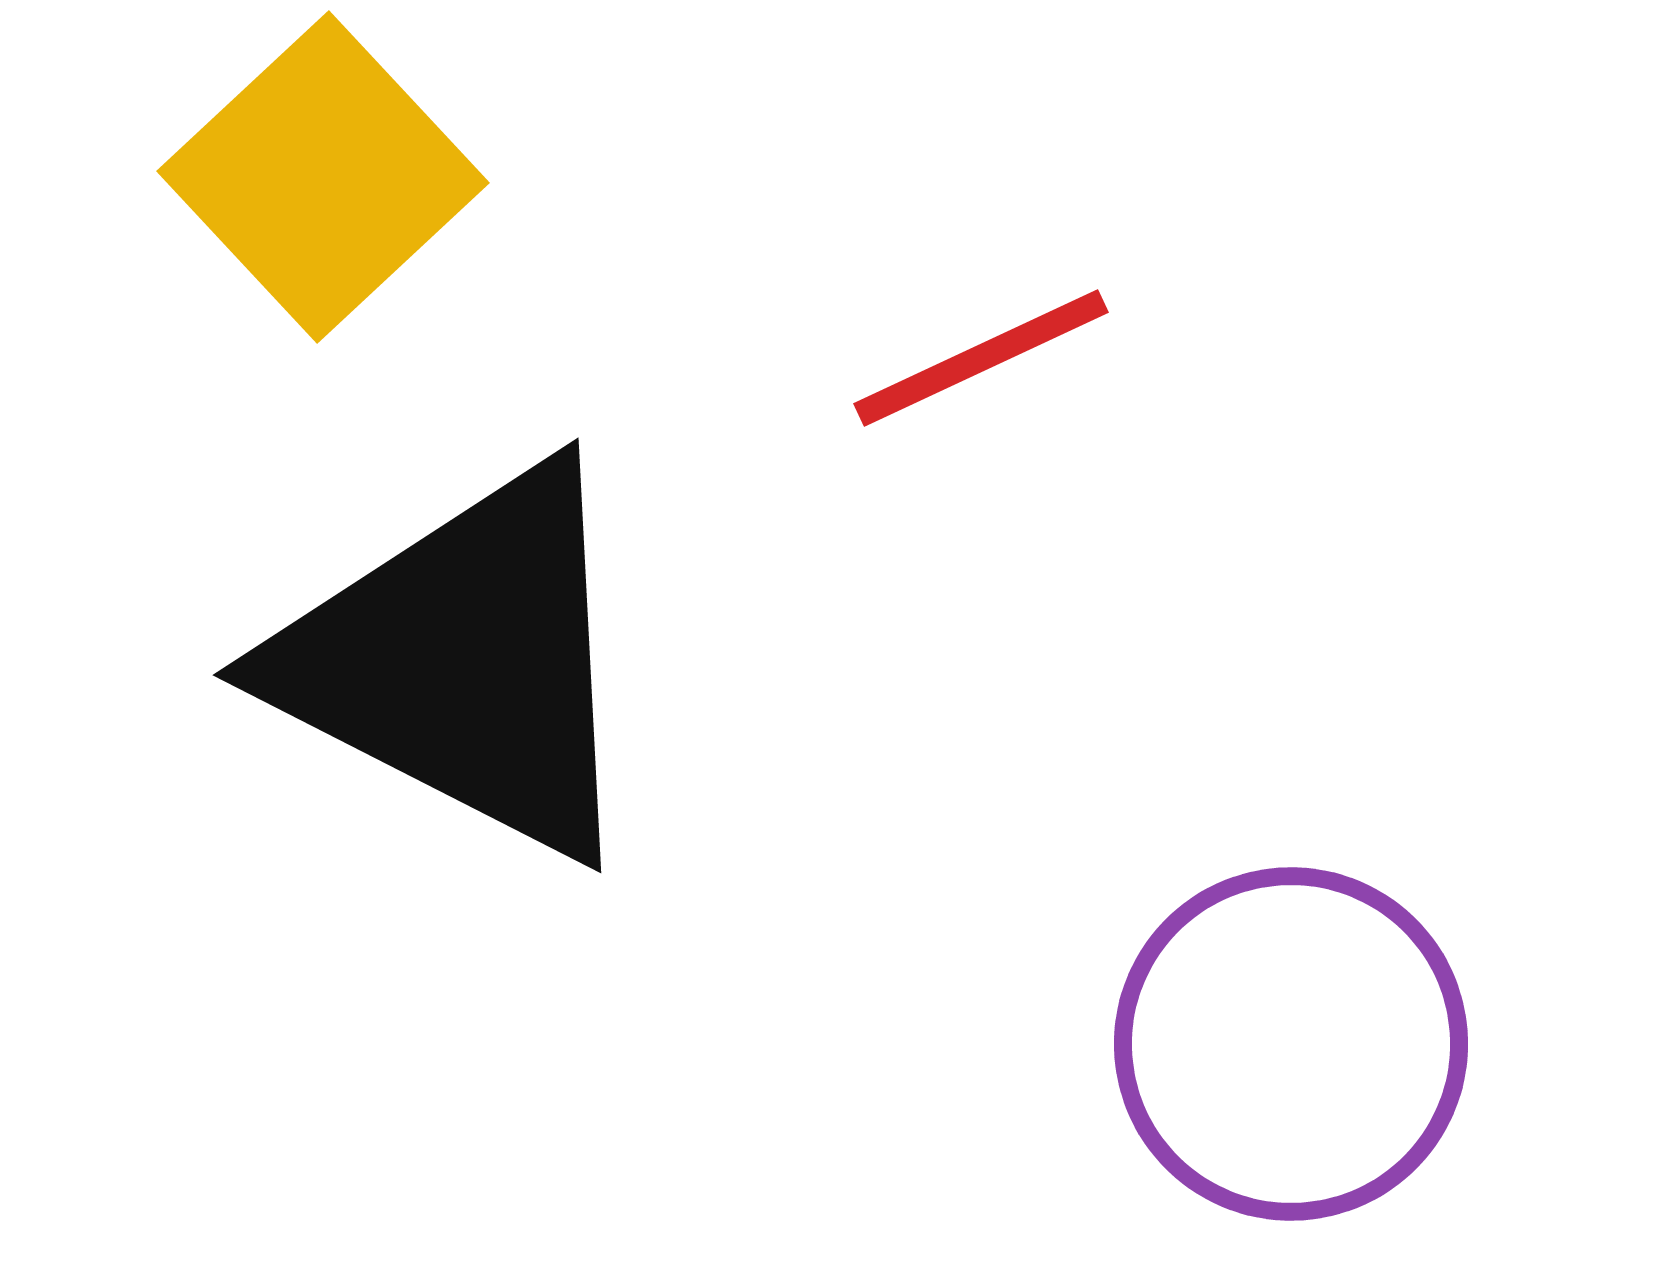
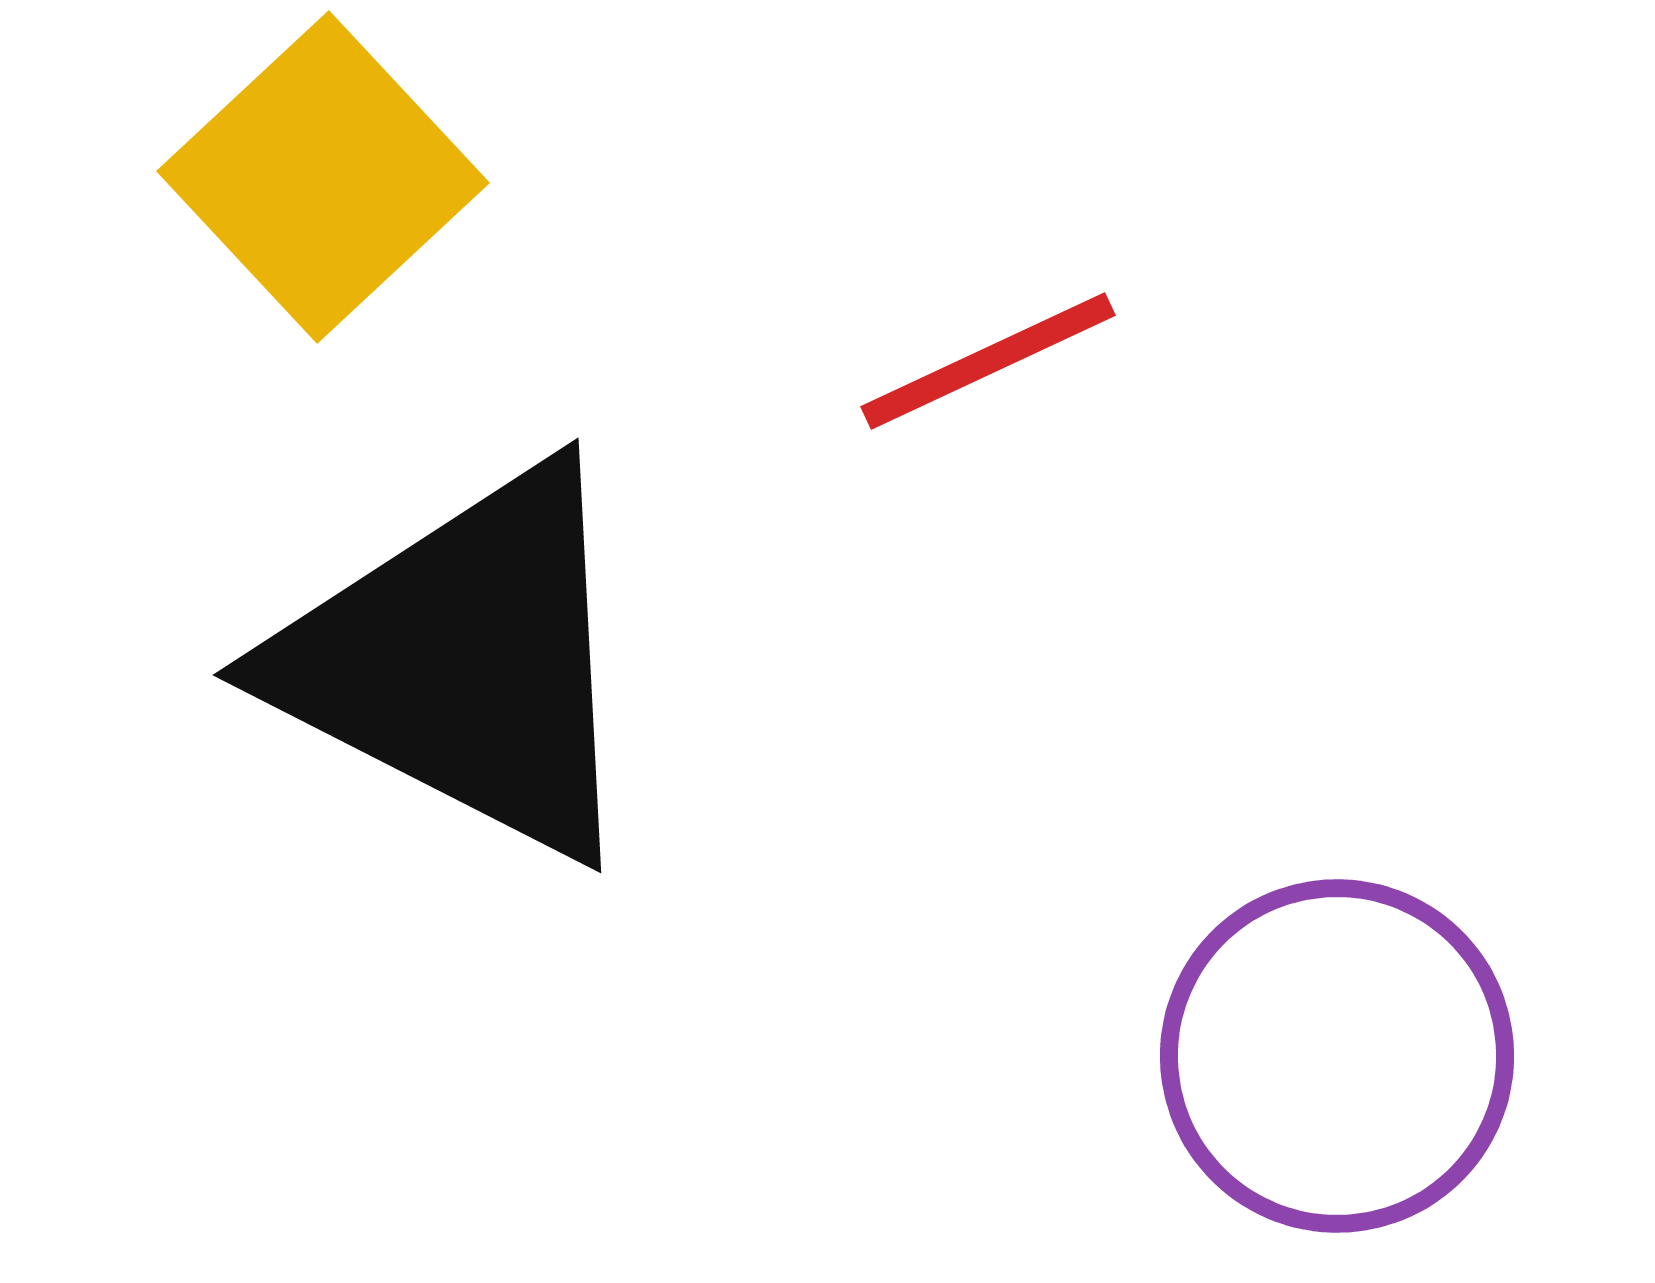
red line: moved 7 px right, 3 px down
purple circle: moved 46 px right, 12 px down
